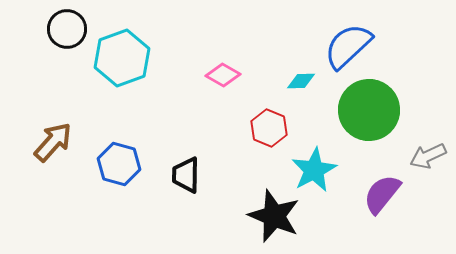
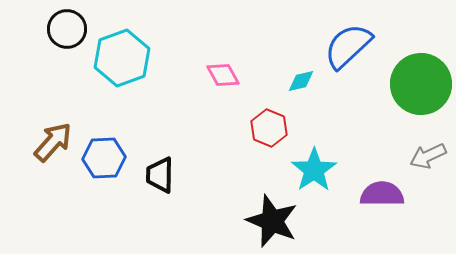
pink diamond: rotated 32 degrees clockwise
cyan diamond: rotated 12 degrees counterclockwise
green circle: moved 52 px right, 26 px up
blue hexagon: moved 15 px left, 6 px up; rotated 18 degrees counterclockwise
cyan star: rotated 6 degrees counterclockwise
black trapezoid: moved 26 px left
purple semicircle: rotated 51 degrees clockwise
black star: moved 2 px left, 5 px down
